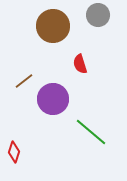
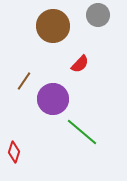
red semicircle: rotated 120 degrees counterclockwise
brown line: rotated 18 degrees counterclockwise
green line: moved 9 px left
